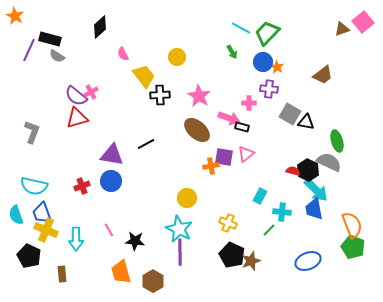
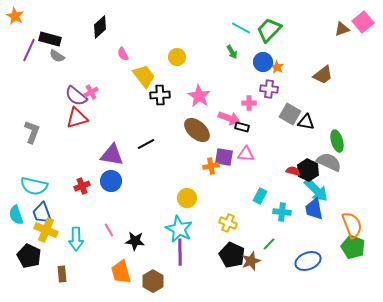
green trapezoid at (267, 33): moved 2 px right, 3 px up
pink triangle at (246, 154): rotated 42 degrees clockwise
green line at (269, 230): moved 14 px down
